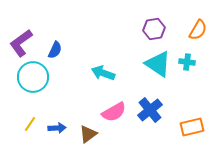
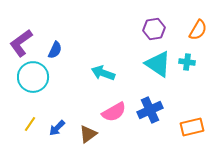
blue cross: rotated 15 degrees clockwise
blue arrow: rotated 138 degrees clockwise
